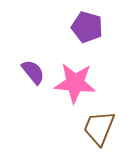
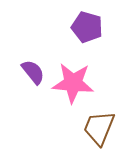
pink star: moved 2 px left
